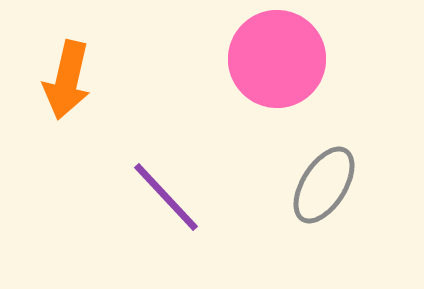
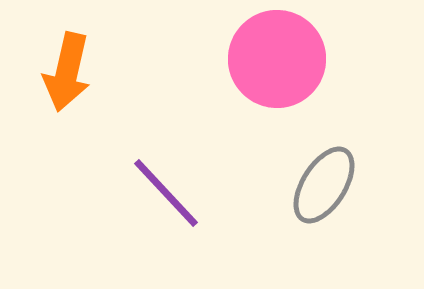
orange arrow: moved 8 px up
purple line: moved 4 px up
